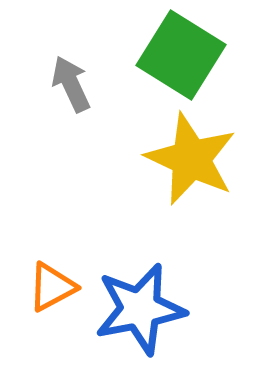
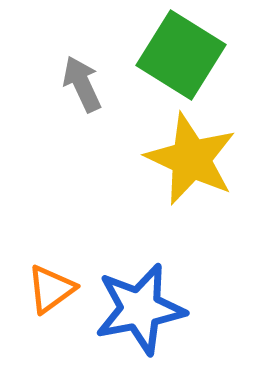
gray arrow: moved 11 px right
orange triangle: moved 1 px left, 2 px down; rotated 8 degrees counterclockwise
